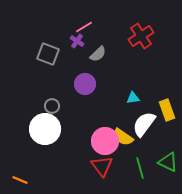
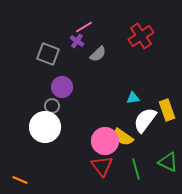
purple circle: moved 23 px left, 3 px down
white semicircle: moved 1 px right, 4 px up
white circle: moved 2 px up
green line: moved 4 px left, 1 px down
